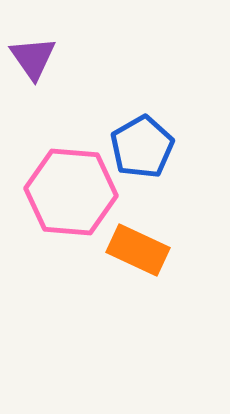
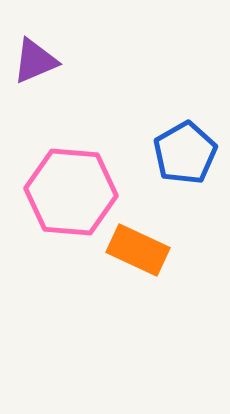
purple triangle: moved 2 px right, 3 px down; rotated 42 degrees clockwise
blue pentagon: moved 43 px right, 6 px down
